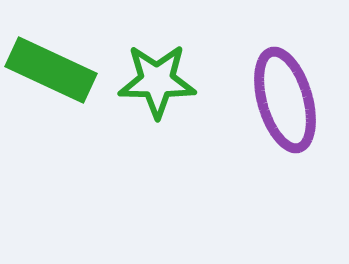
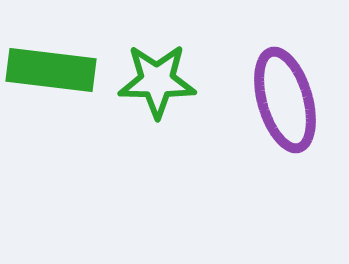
green rectangle: rotated 18 degrees counterclockwise
